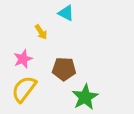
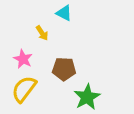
cyan triangle: moved 2 px left
yellow arrow: moved 1 px right, 1 px down
pink star: rotated 24 degrees counterclockwise
green star: moved 2 px right
